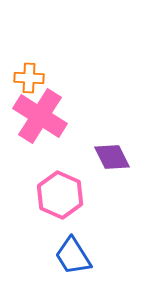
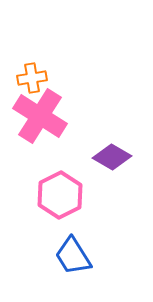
orange cross: moved 3 px right; rotated 12 degrees counterclockwise
purple diamond: rotated 33 degrees counterclockwise
pink hexagon: rotated 9 degrees clockwise
